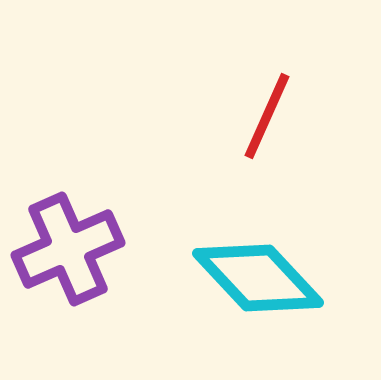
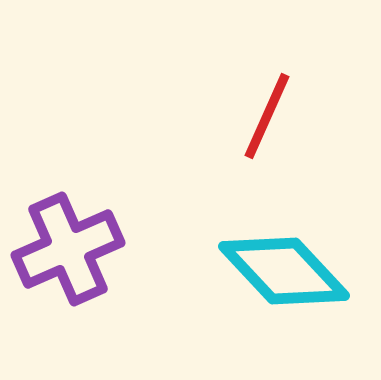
cyan diamond: moved 26 px right, 7 px up
